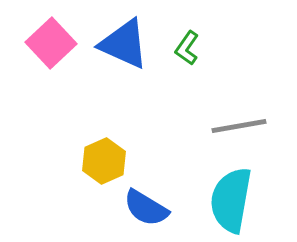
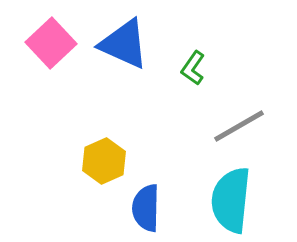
green L-shape: moved 6 px right, 20 px down
gray line: rotated 20 degrees counterclockwise
cyan semicircle: rotated 4 degrees counterclockwise
blue semicircle: rotated 60 degrees clockwise
